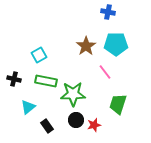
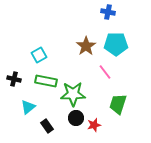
black circle: moved 2 px up
